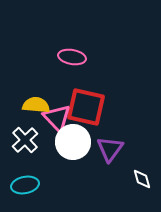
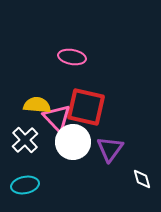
yellow semicircle: moved 1 px right
